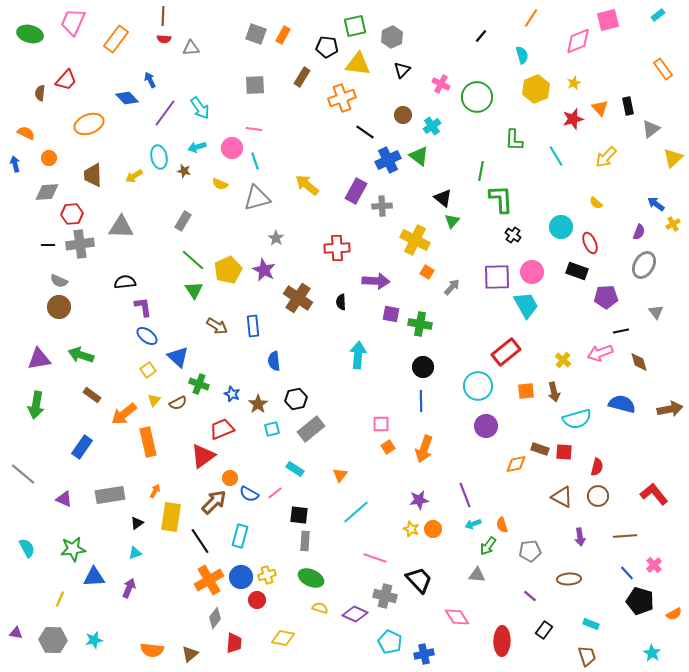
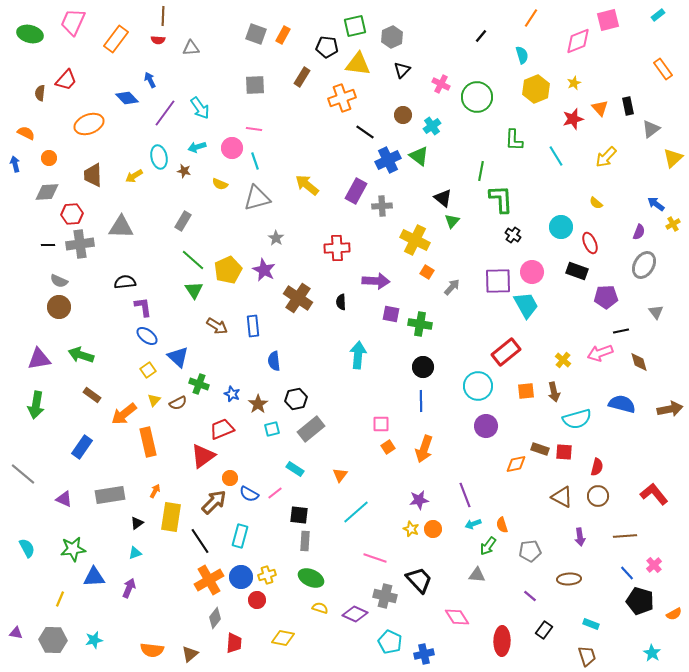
red semicircle at (164, 39): moved 6 px left, 1 px down
purple square at (497, 277): moved 1 px right, 4 px down
